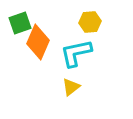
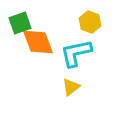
yellow hexagon: rotated 25 degrees clockwise
orange diamond: rotated 44 degrees counterclockwise
